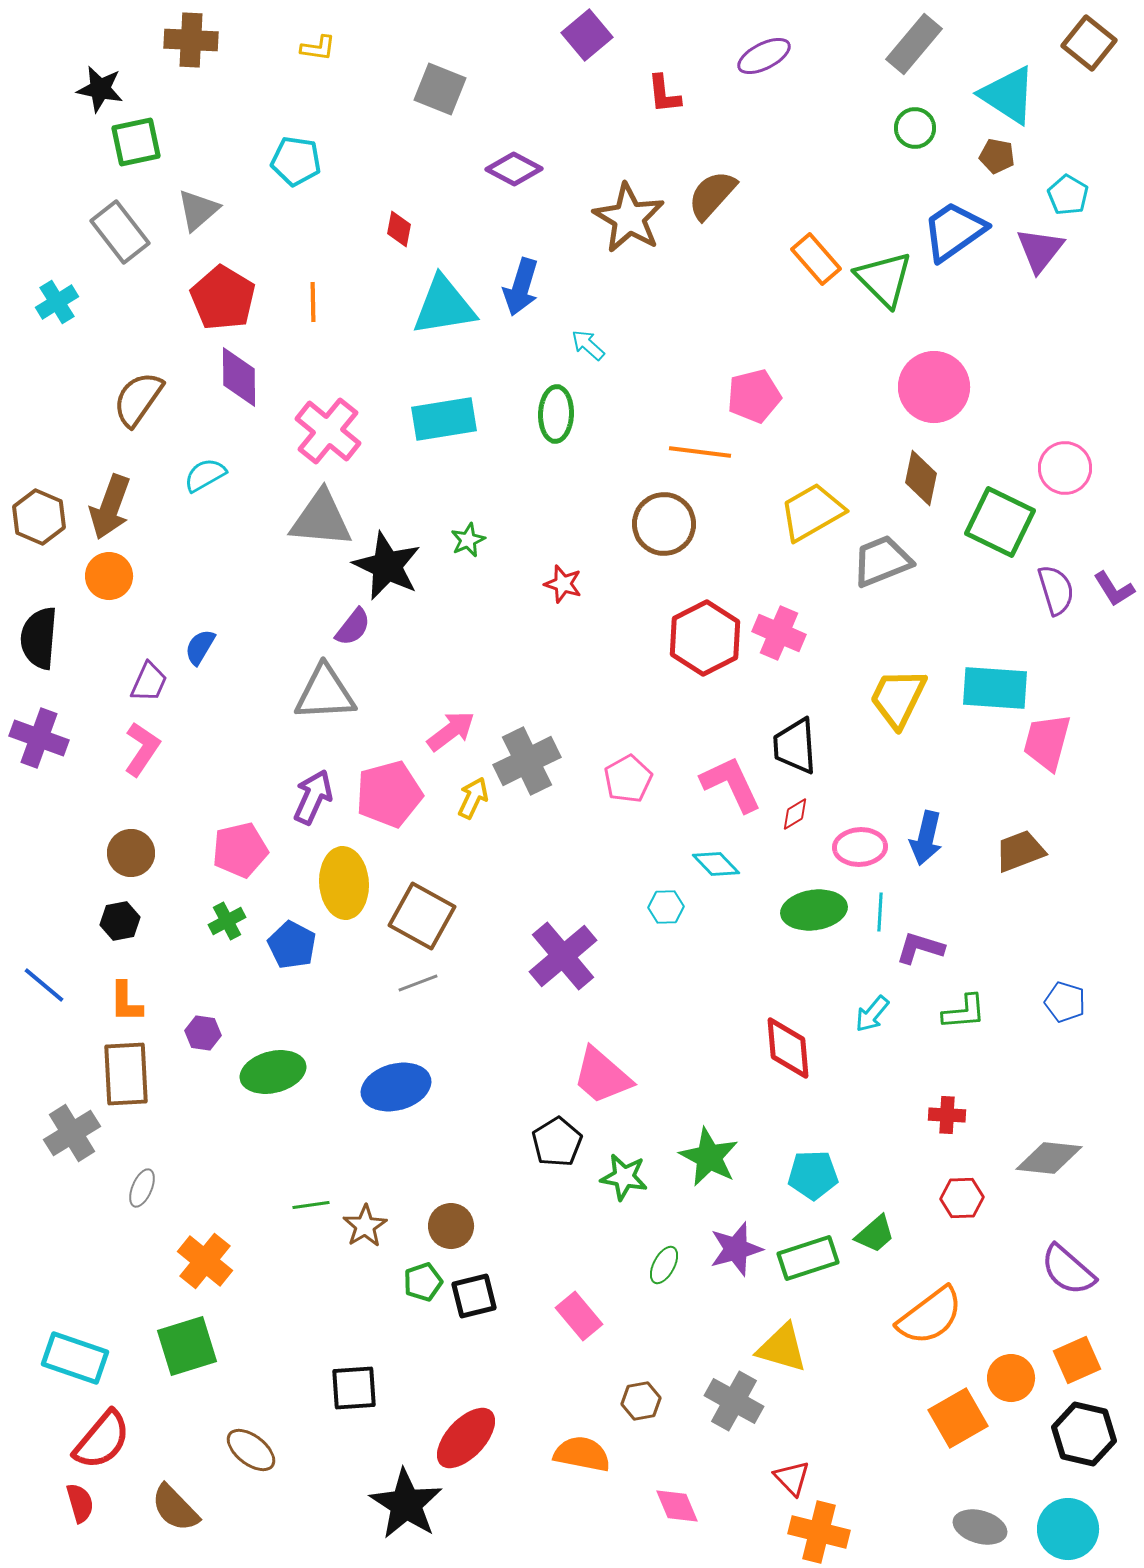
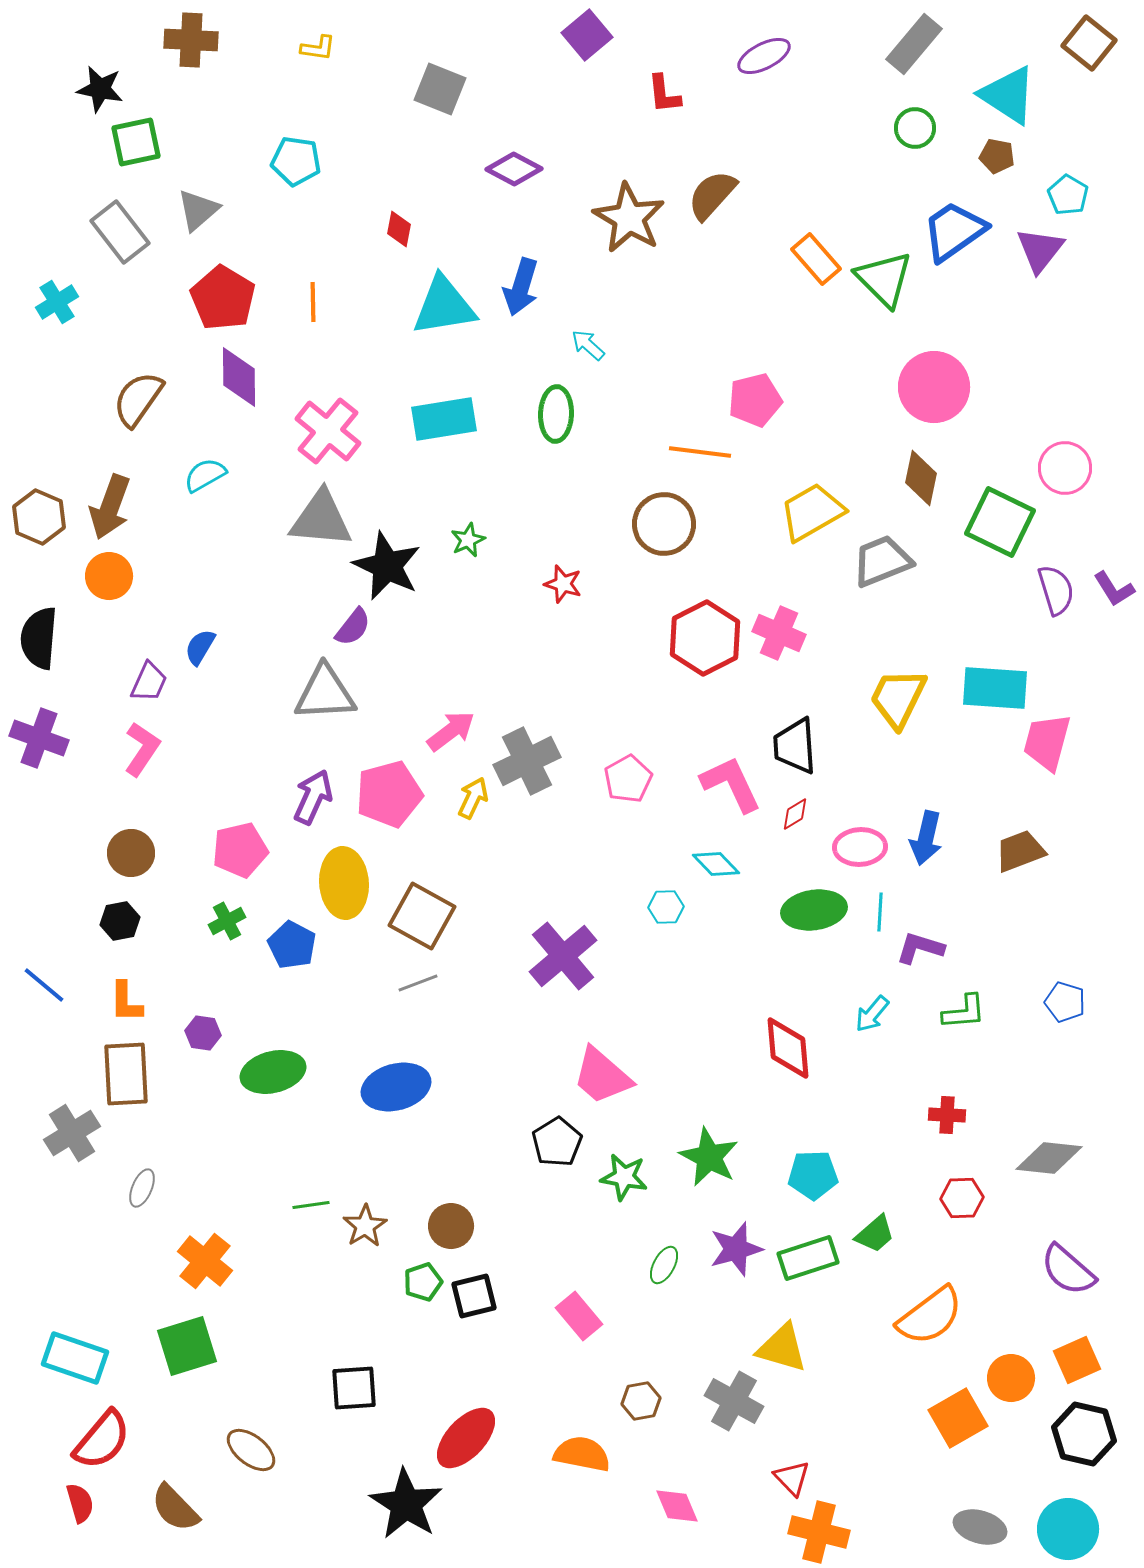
pink pentagon at (754, 396): moved 1 px right, 4 px down
